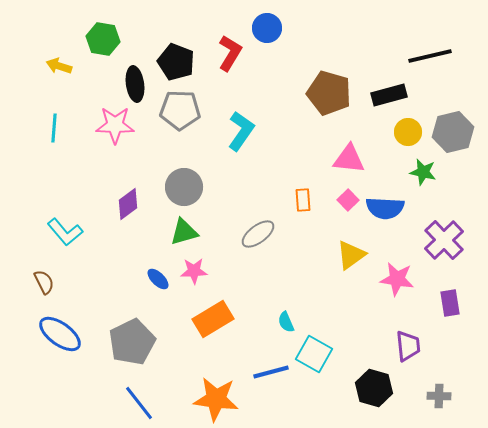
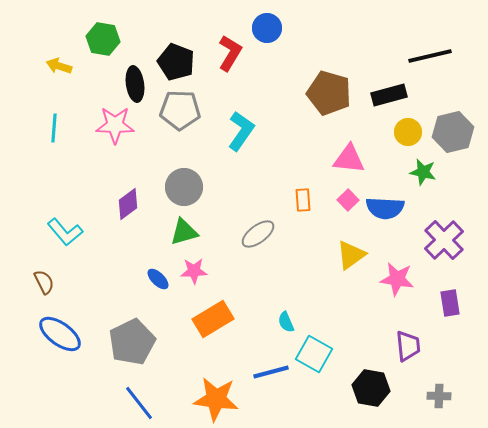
black hexagon at (374, 388): moved 3 px left; rotated 6 degrees counterclockwise
